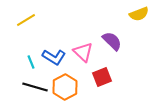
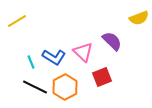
yellow semicircle: moved 4 px down
yellow line: moved 9 px left, 1 px down
black line: rotated 10 degrees clockwise
